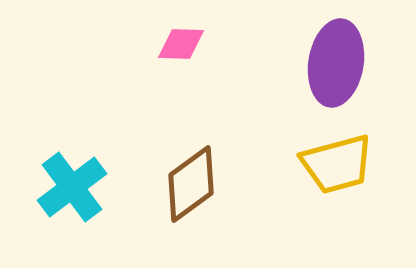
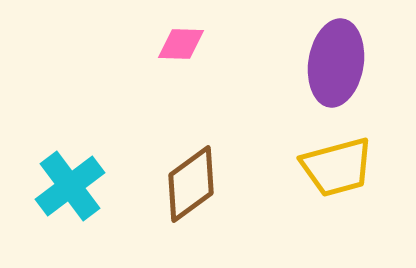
yellow trapezoid: moved 3 px down
cyan cross: moved 2 px left, 1 px up
